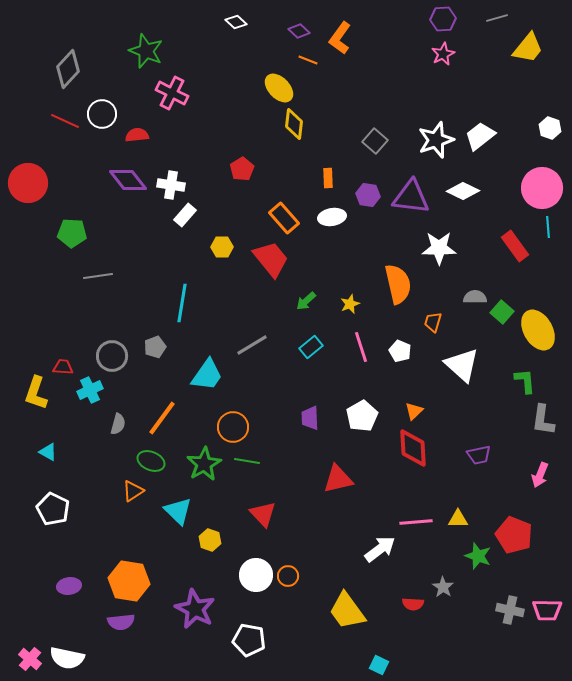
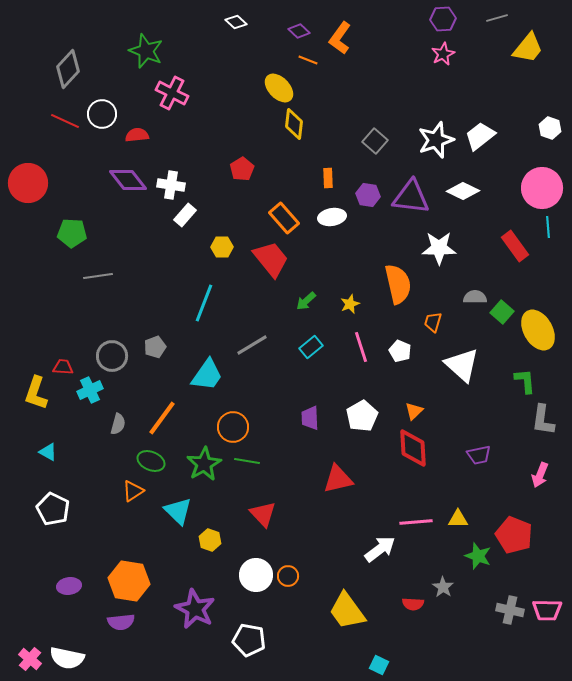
cyan line at (182, 303): moved 22 px right; rotated 12 degrees clockwise
